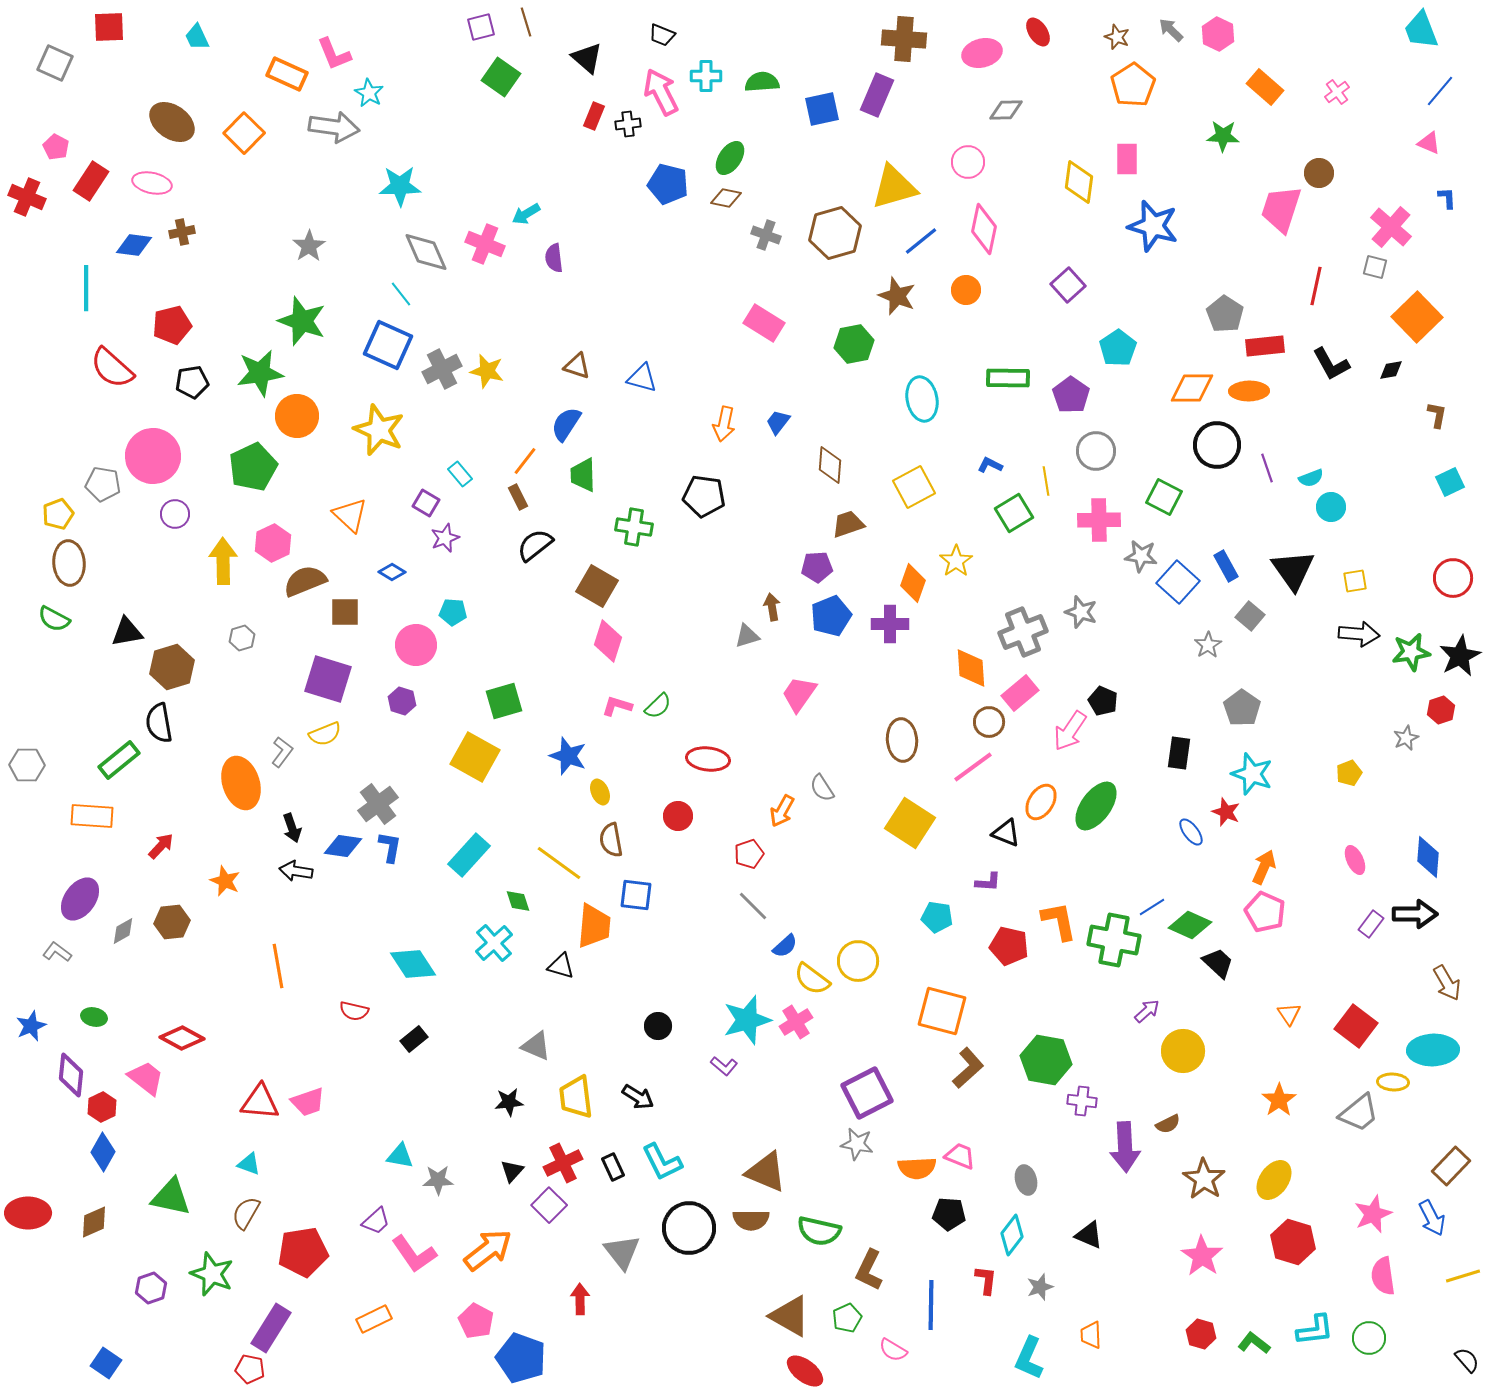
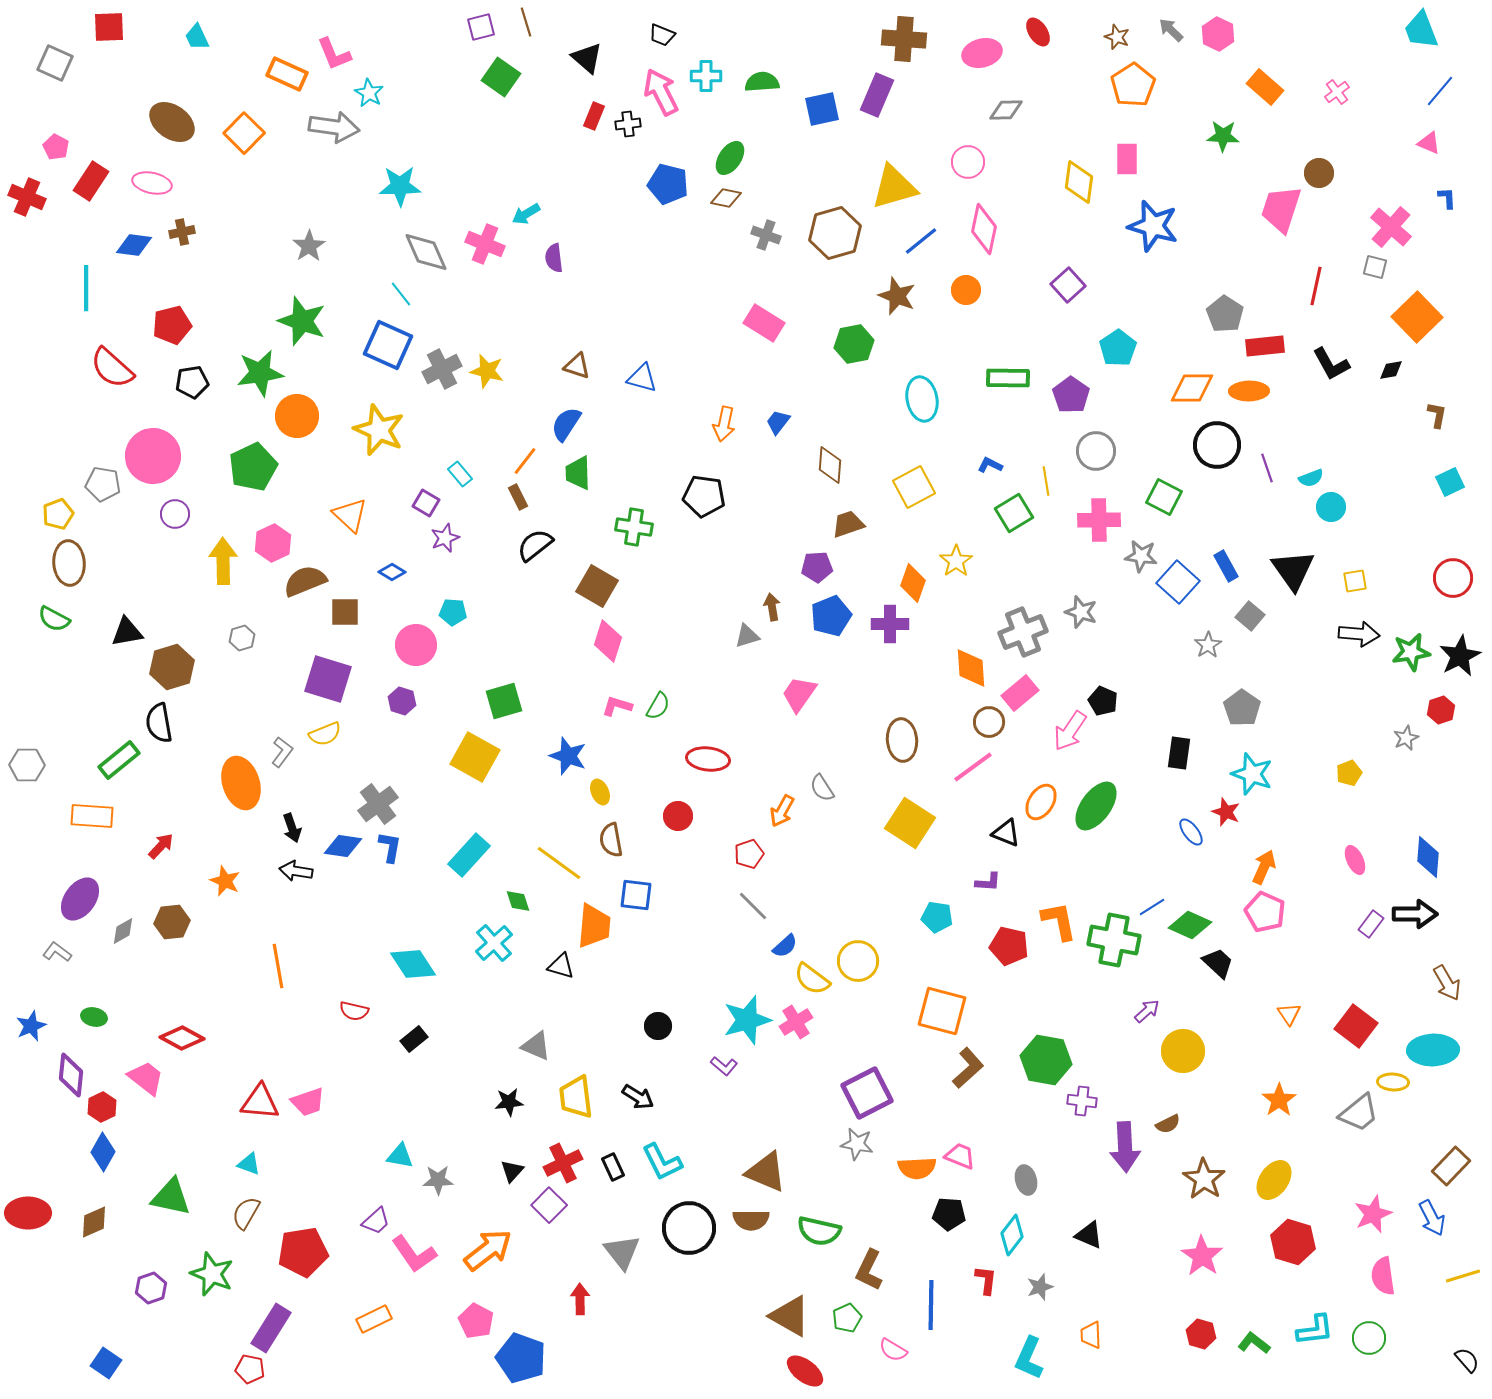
green trapezoid at (583, 475): moved 5 px left, 2 px up
green semicircle at (658, 706): rotated 16 degrees counterclockwise
